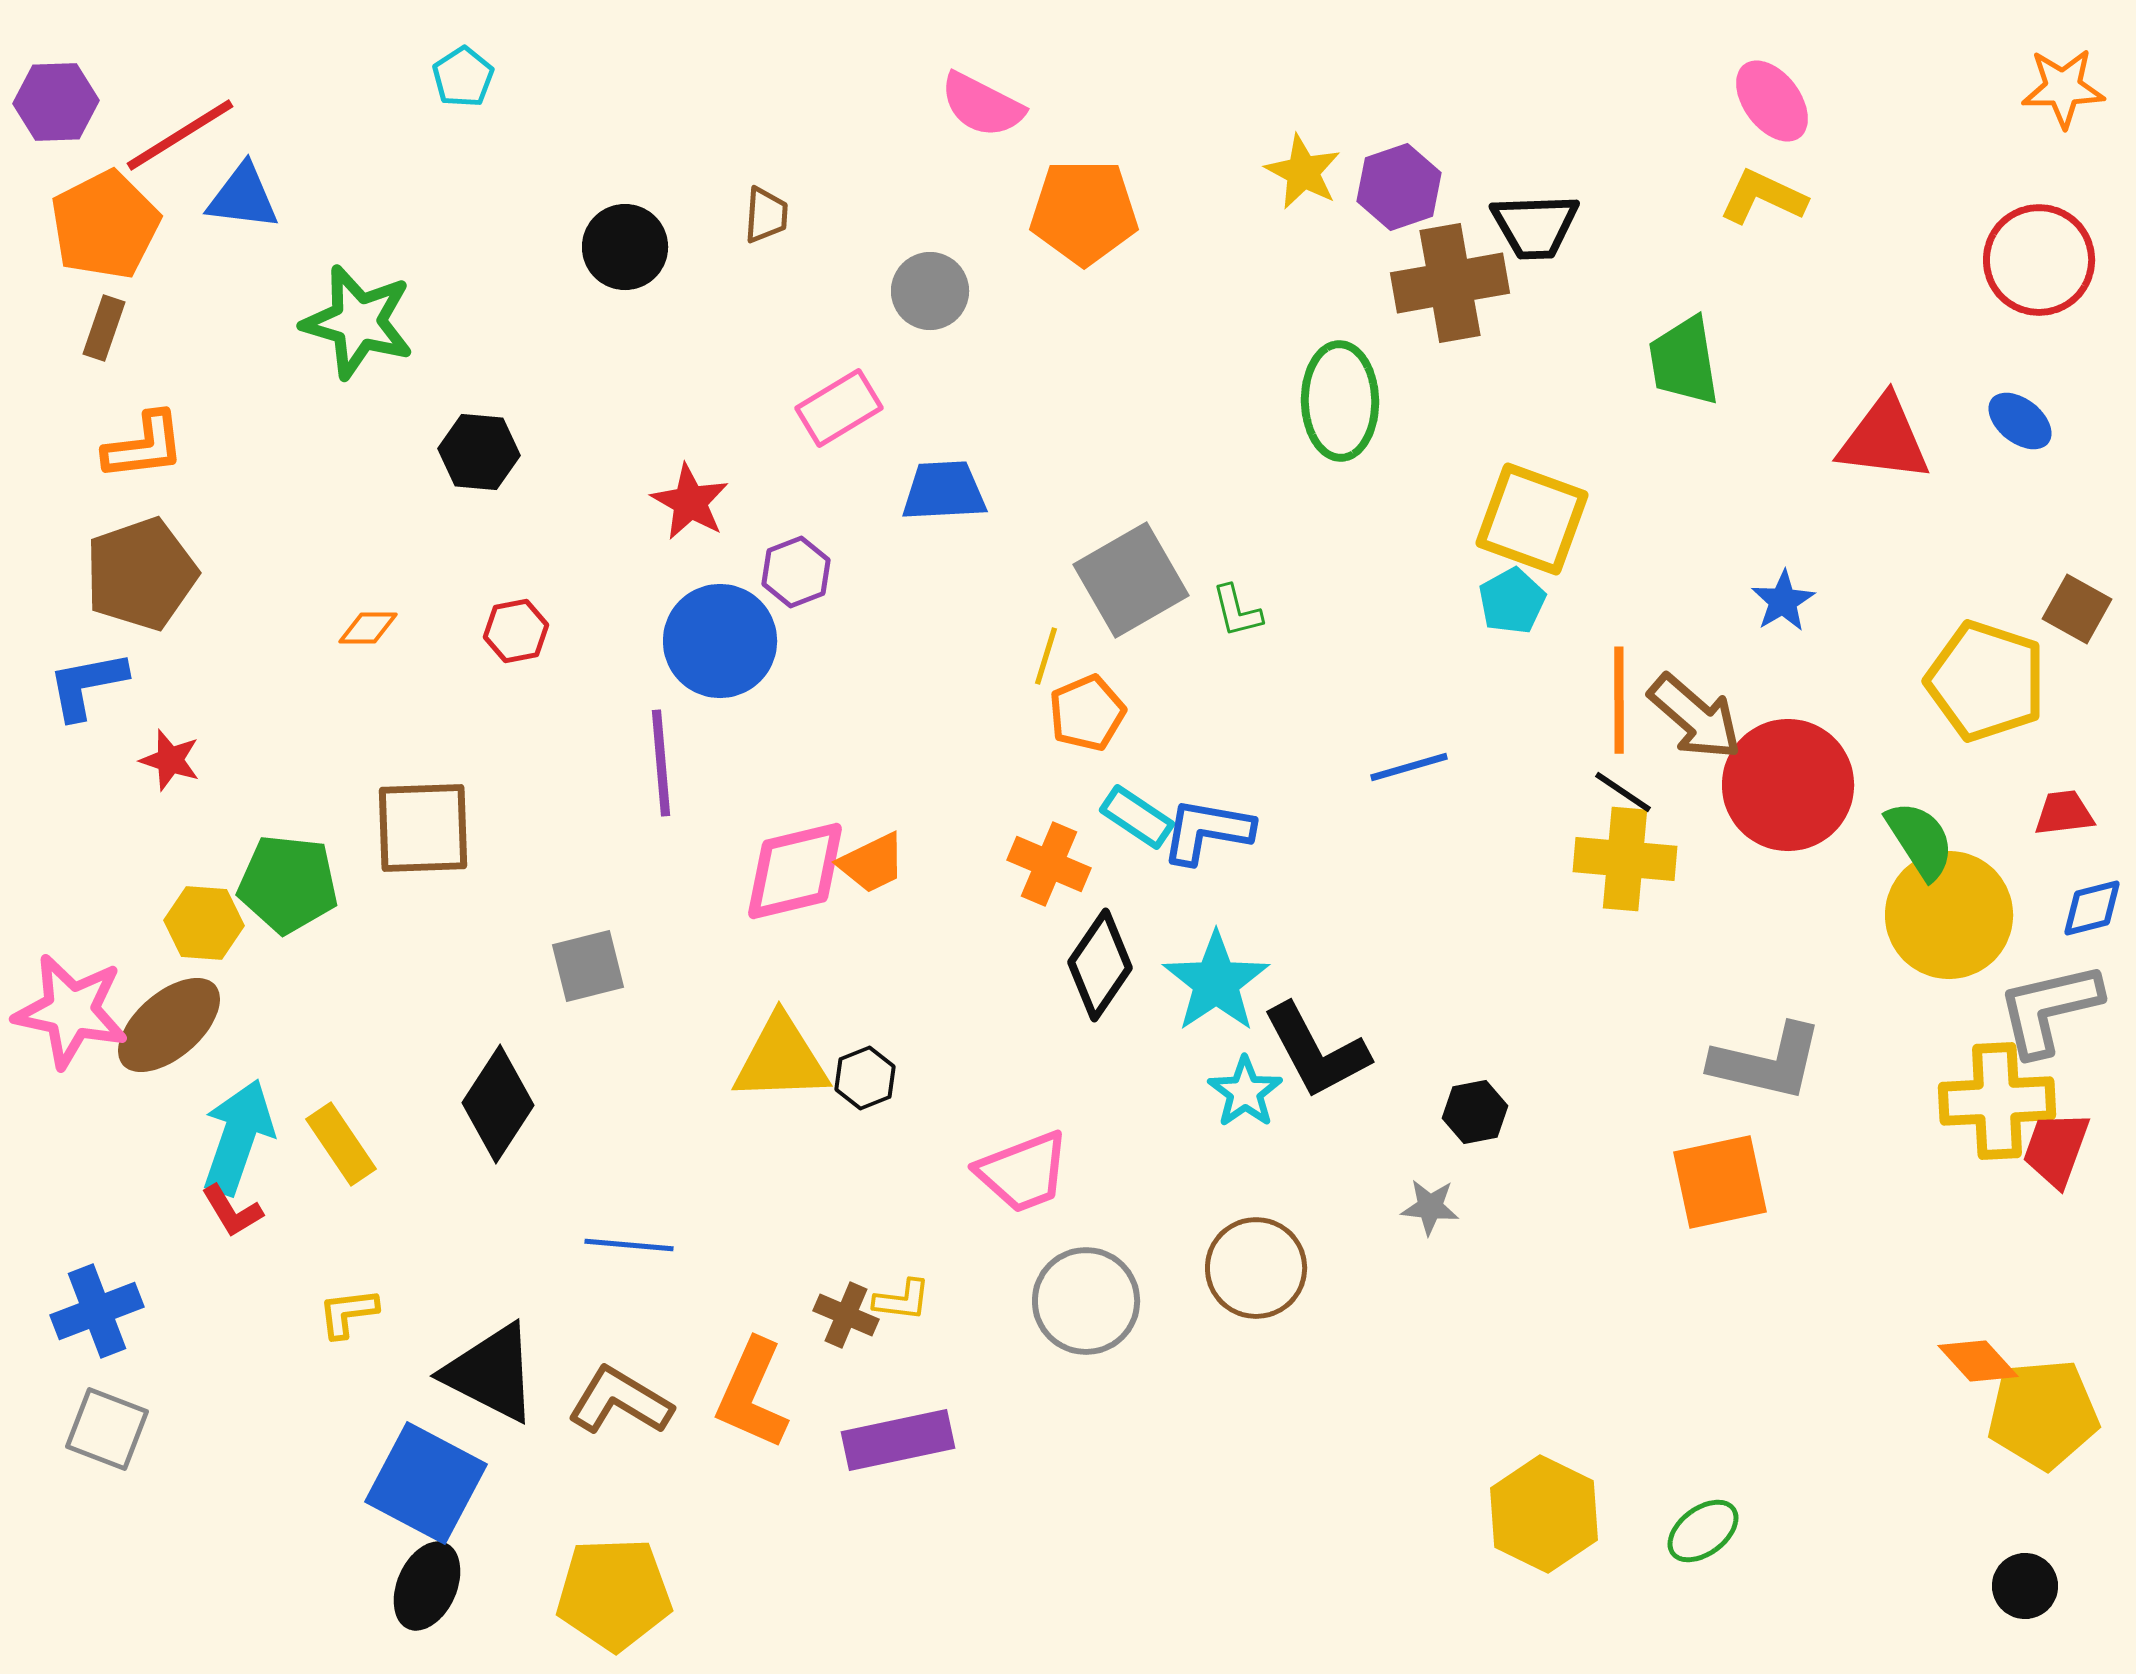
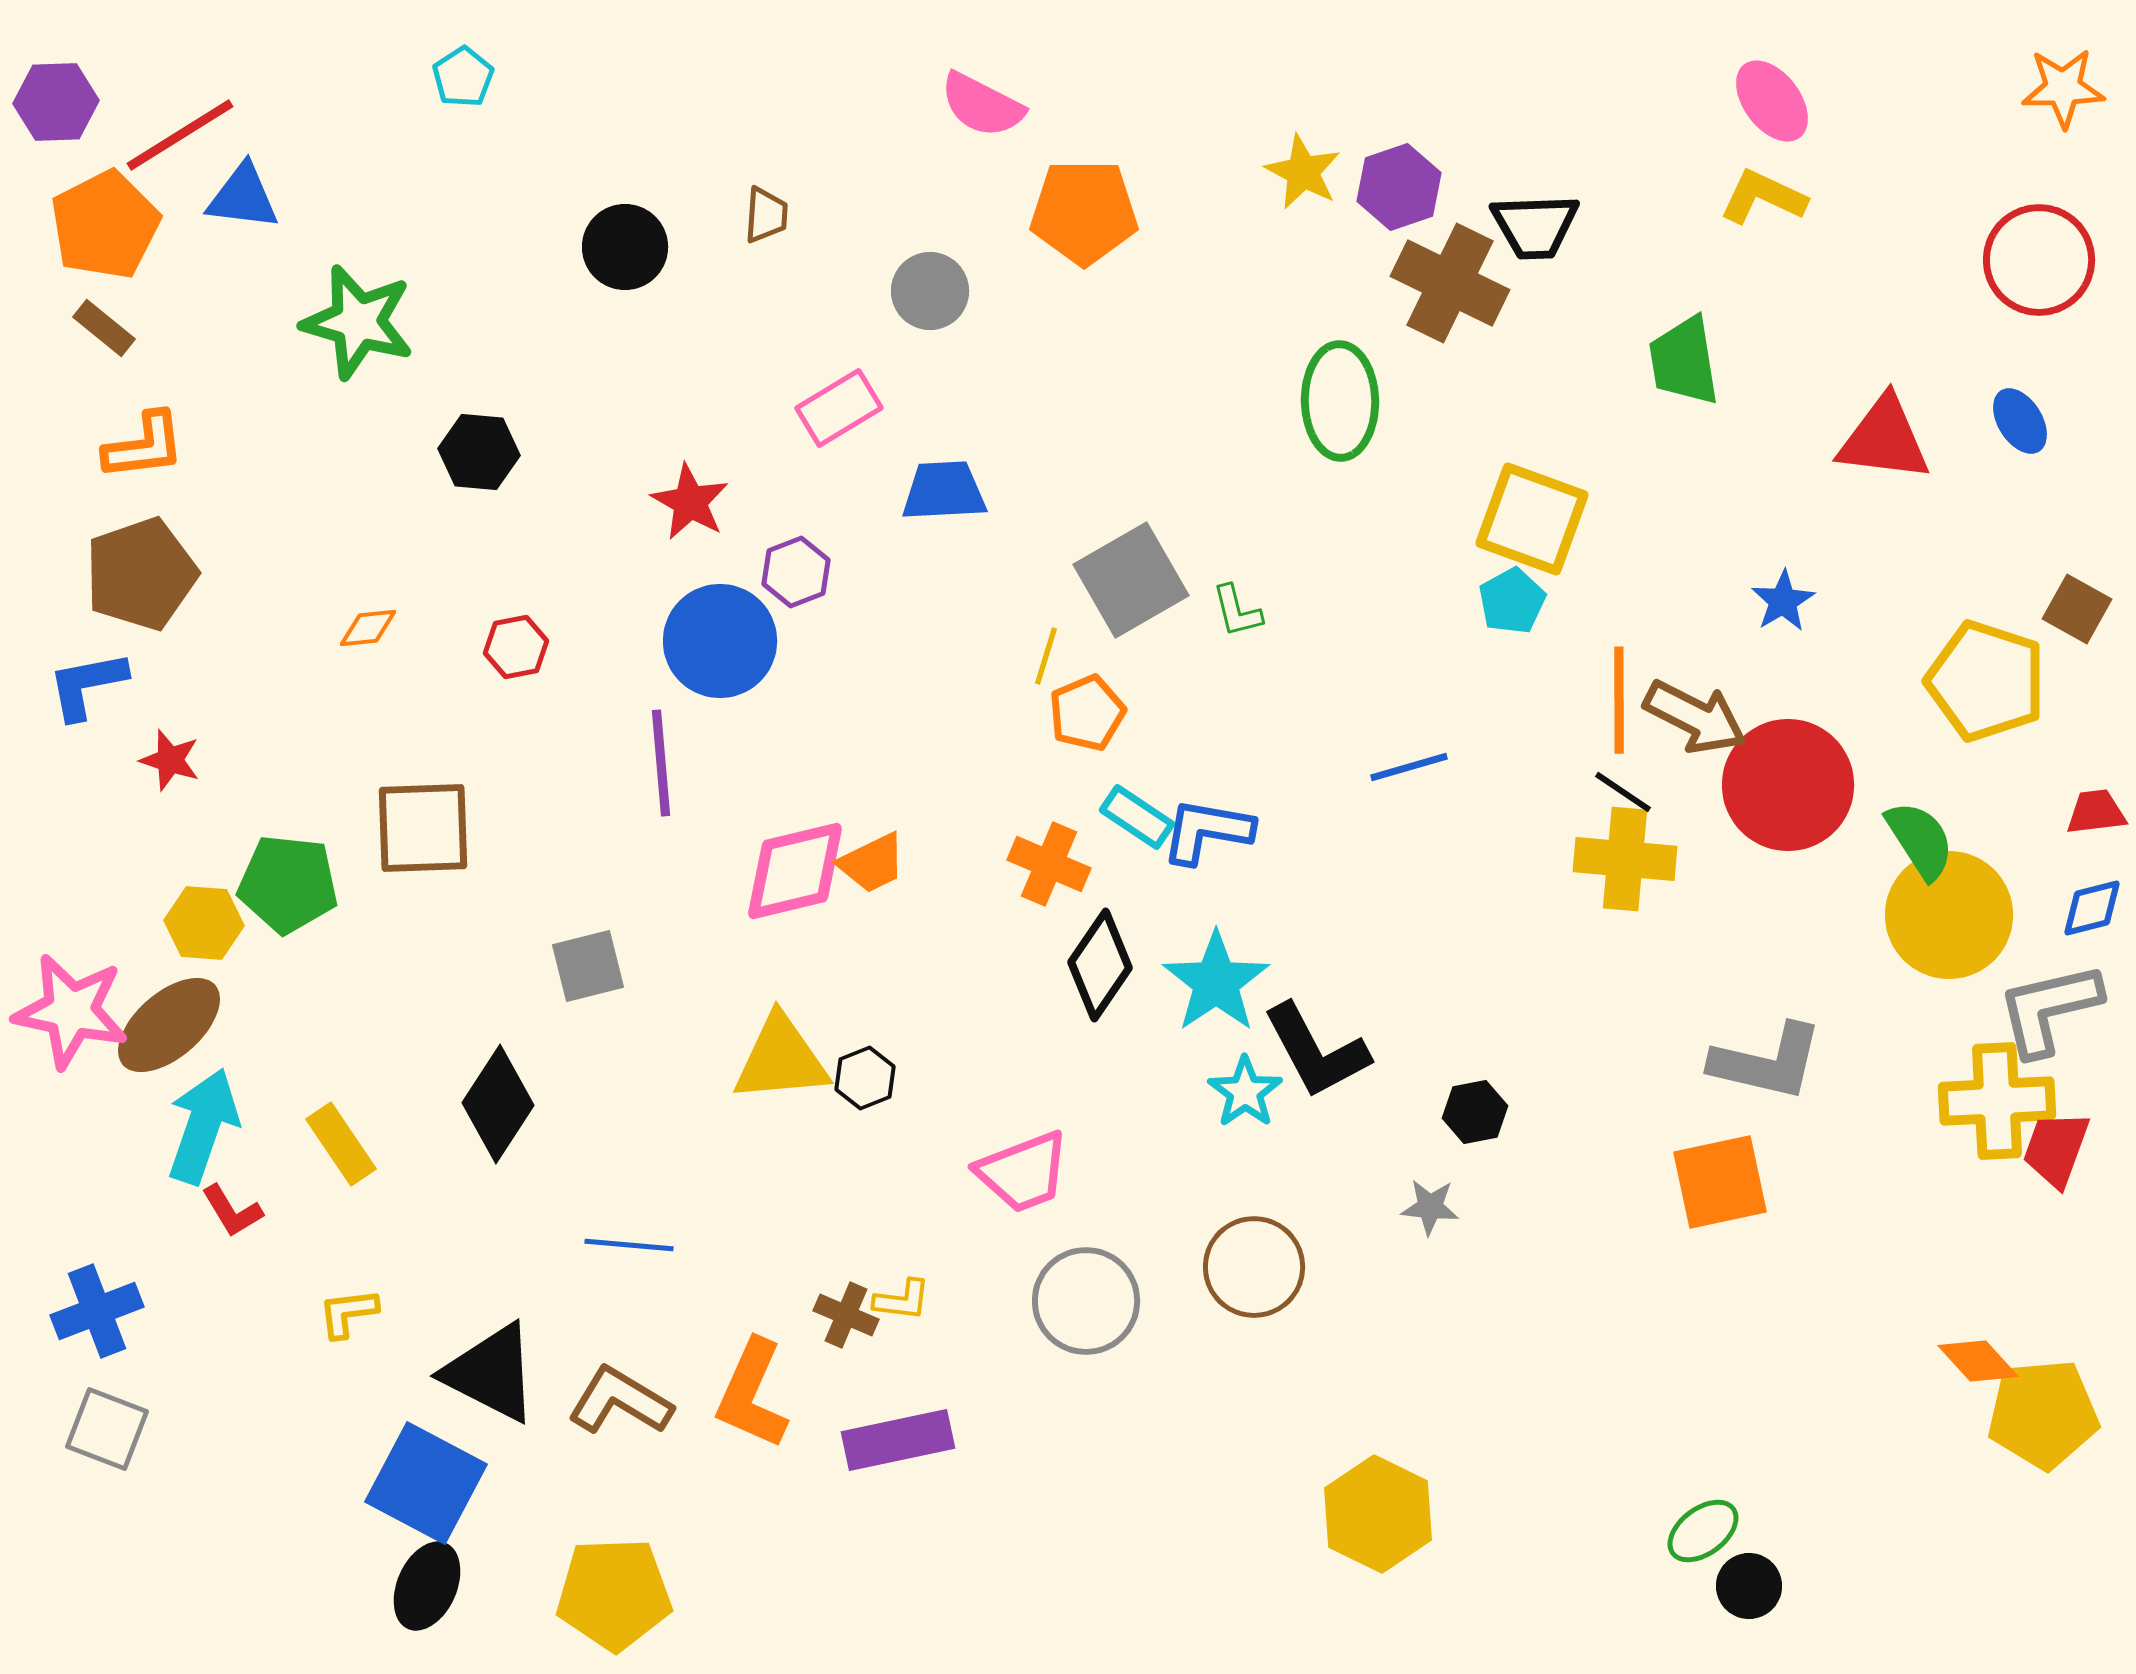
brown cross at (1450, 283): rotated 36 degrees clockwise
brown rectangle at (104, 328): rotated 70 degrees counterclockwise
blue ellipse at (2020, 421): rotated 20 degrees clockwise
orange diamond at (368, 628): rotated 6 degrees counterclockwise
red hexagon at (516, 631): moved 16 px down
brown arrow at (1695, 717): rotated 14 degrees counterclockwise
red trapezoid at (2064, 813): moved 32 px right, 1 px up
yellow triangle at (781, 1059): rotated 3 degrees counterclockwise
cyan arrow at (238, 1137): moved 35 px left, 11 px up
brown circle at (1256, 1268): moved 2 px left, 1 px up
yellow hexagon at (1544, 1514): moved 166 px left
black circle at (2025, 1586): moved 276 px left
